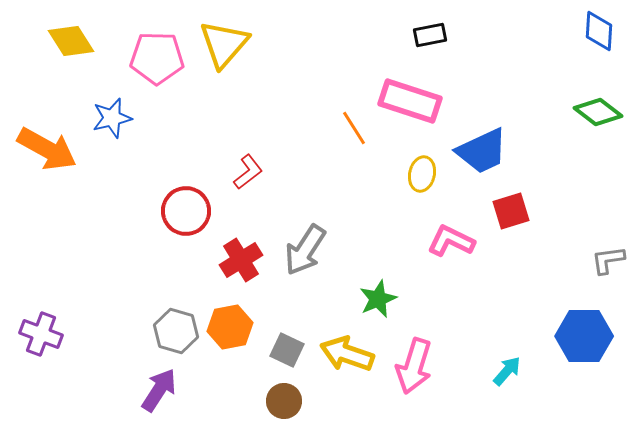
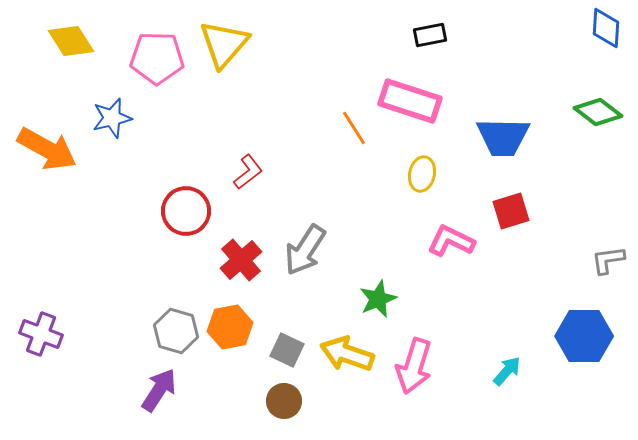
blue diamond: moved 7 px right, 3 px up
blue trapezoid: moved 21 px right, 14 px up; rotated 26 degrees clockwise
red cross: rotated 9 degrees counterclockwise
